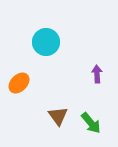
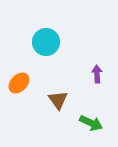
brown triangle: moved 16 px up
green arrow: rotated 25 degrees counterclockwise
